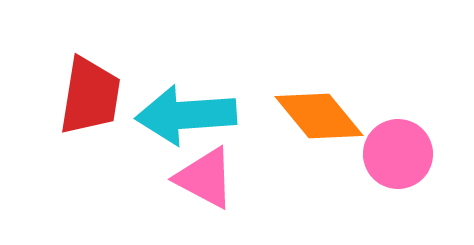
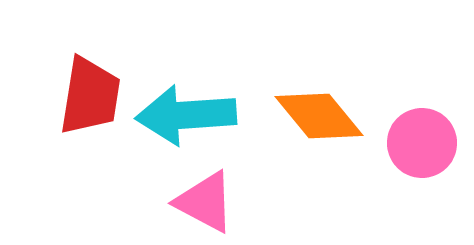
pink circle: moved 24 px right, 11 px up
pink triangle: moved 24 px down
